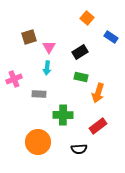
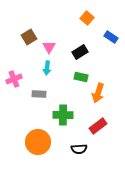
brown square: rotated 14 degrees counterclockwise
